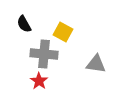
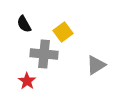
yellow square: rotated 24 degrees clockwise
gray triangle: moved 1 px down; rotated 40 degrees counterclockwise
red star: moved 12 px left
